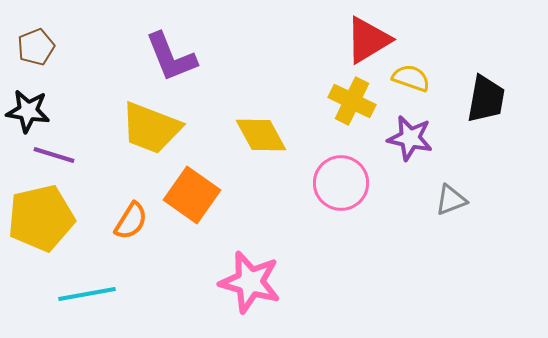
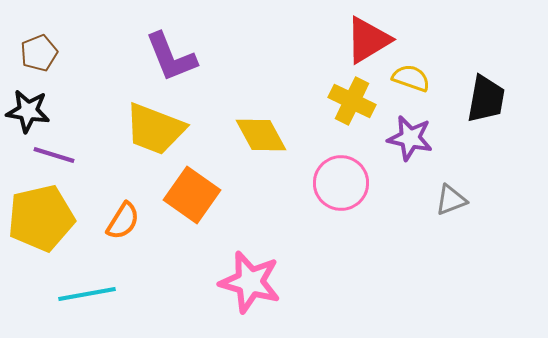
brown pentagon: moved 3 px right, 6 px down
yellow trapezoid: moved 4 px right, 1 px down
orange semicircle: moved 8 px left
